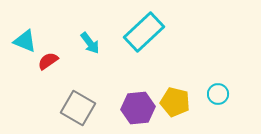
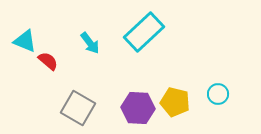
red semicircle: rotated 75 degrees clockwise
purple hexagon: rotated 8 degrees clockwise
